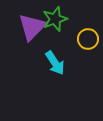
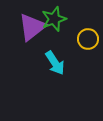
green star: moved 1 px left
purple triangle: rotated 8 degrees clockwise
